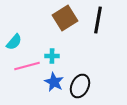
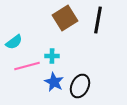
cyan semicircle: rotated 12 degrees clockwise
